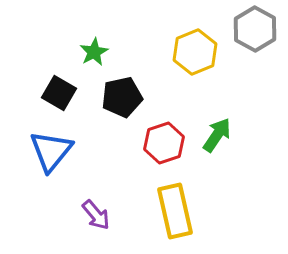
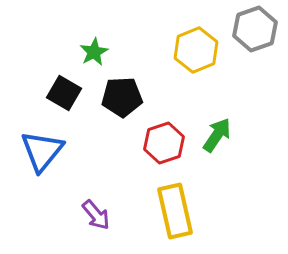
gray hexagon: rotated 12 degrees clockwise
yellow hexagon: moved 1 px right, 2 px up
black square: moved 5 px right
black pentagon: rotated 9 degrees clockwise
blue triangle: moved 9 px left
